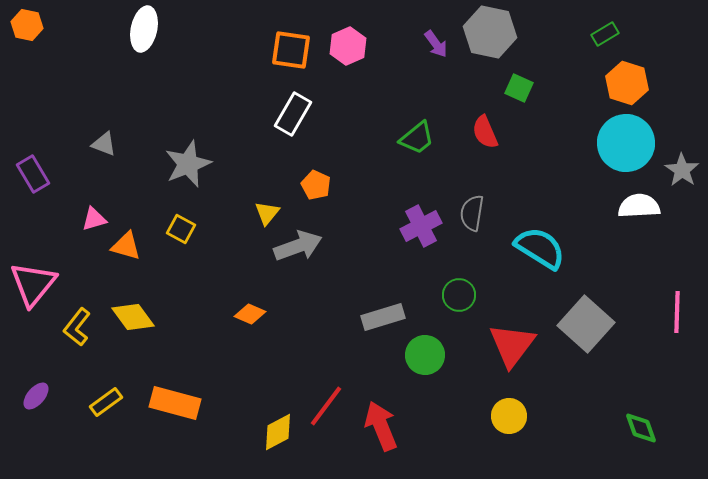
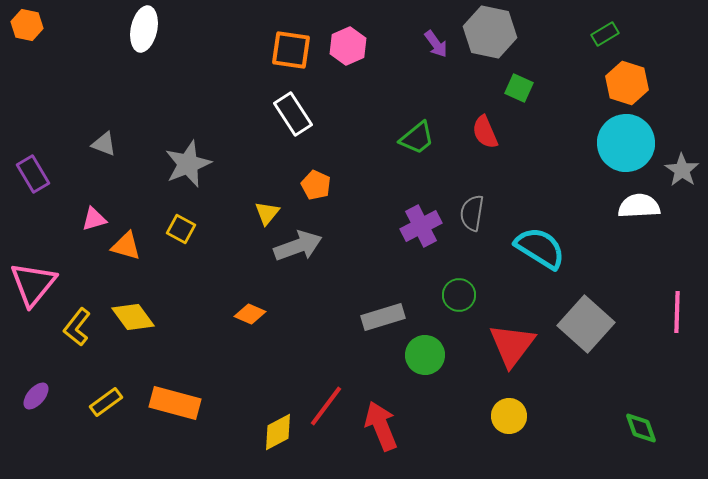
white rectangle at (293, 114): rotated 63 degrees counterclockwise
